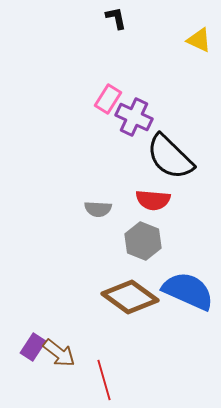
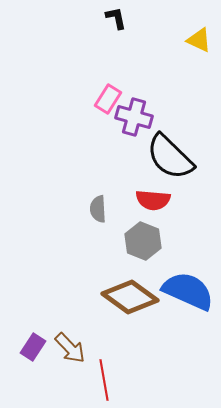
purple cross: rotated 9 degrees counterclockwise
gray semicircle: rotated 84 degrees clockwise
brown arrow: moved 11 px right, 5 px up; rotated 8 degrees clockwise
red line: rotated 6 degrees clockwise
